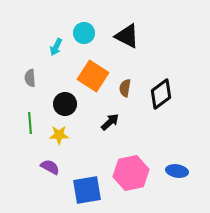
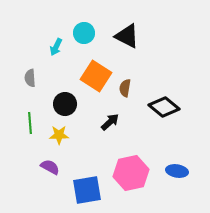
orange square: moved 3 px right
black diamond: moved 3 px right, 13 px down; rotated 76 degrees clockwise
